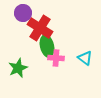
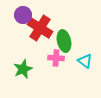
purple circle: moved 2 px down
green ellipse: moved 17 px right, 5 px up
cyan triangle: moved 3 px down
green star: moved 5 px right, 1 px down
